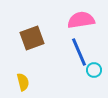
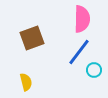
pink semicircle: moved 1 px right, 1 px up; rotated 100 degrees clockwise
blue line: rotated 60 degrees clockwise
yellow semicircle: moved 3 px right
